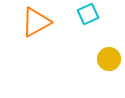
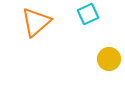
orange triangle: rotated 12 degrees counterclockwise
